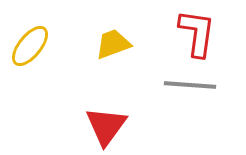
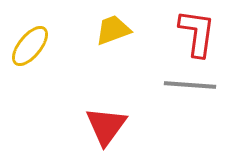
yellow trapezoid: moved 14 px up
